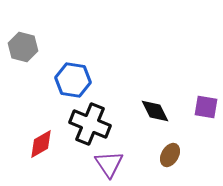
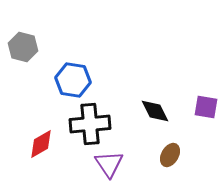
black cross: rotated 27 degrees counterclockwise
